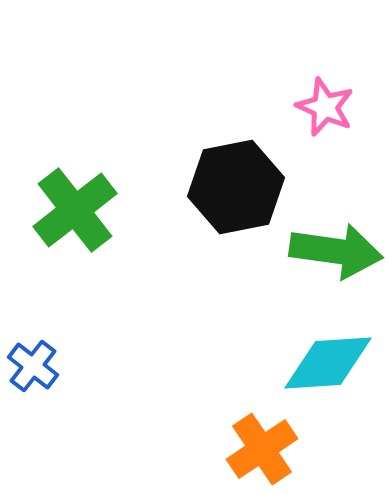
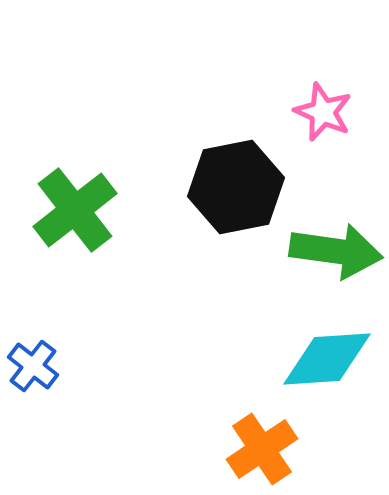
pink star: moved 2 px left, 5 px down
cyan diamond: moved 1 px left, 4 px up
